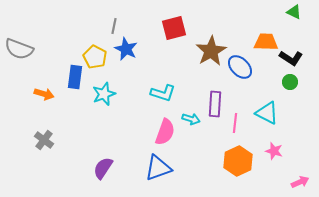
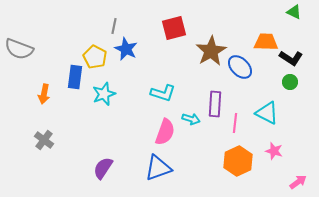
orange arrow: rotated 84 degrees clockwise
pink arrow: moved 2 px left; rotated 12 degrees counterclockwise
